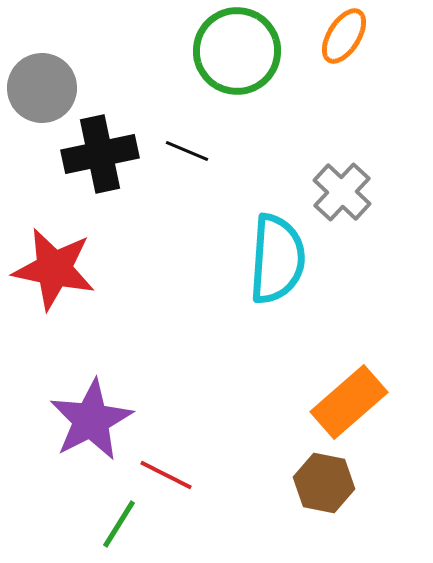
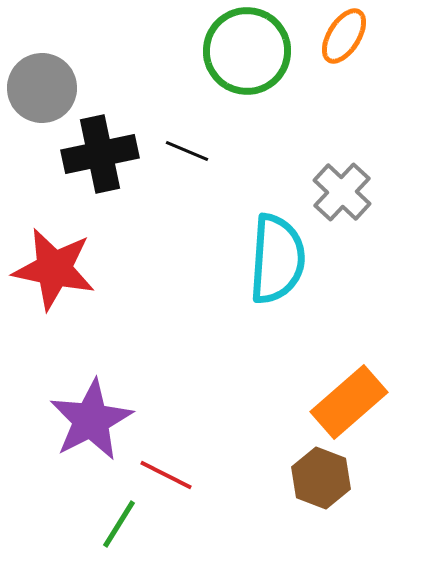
green circle: moved 10 px right
brown hexagon: moved 3 px left, 5 px up; rotated 10 degrees clockwise
